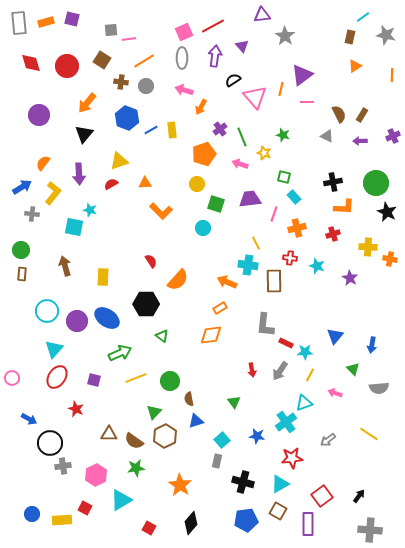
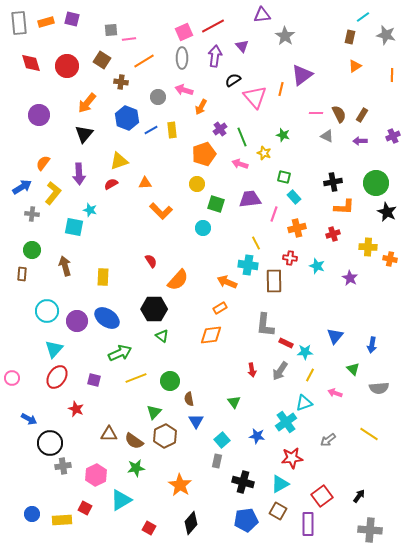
gray circle at (146, 86): moved 12 px right, 11 px down
pink line at (307, 102): moved 9 px right, 11 px down
green circle at (21, 250): moved 11 px right
black hexagon at (146, 304): moved 8 px right, 5 px down
blue triangle at (196, 421): rotated 42 degrees counterclockwise
